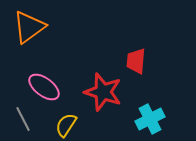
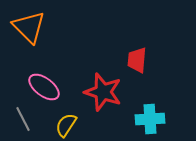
orange triangle: rotated 39 degrees counterclockwise
red trapezoid: moved 1 px right, 1 px up
cyan cross: rotated 24 degrees clockwise
